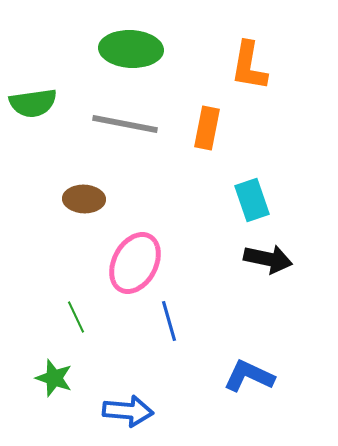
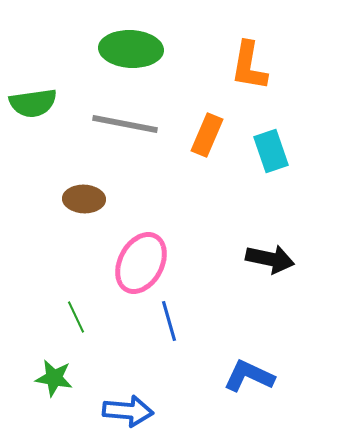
orange rectangle: moved 7 px down; rotated 12 degrees clockwise
cyan rectangle: moved 19 px right, 49 px up
black arrow: moved 2 px right
pink ellipse: moved 6 px right
green star: rotated 9 degrees counterclockwise
